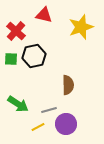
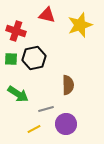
red triangle: moved 3 px right
yellow star: moved 1 px left, 2 px up
red cross: rotated 24 degrees counterclockwise
black hexagon: moved 2 px down
green arrow: moved 10 px up
gray line: moved 3 px left, 1 px up
yellow line: moved 4 px left, 2 px down
